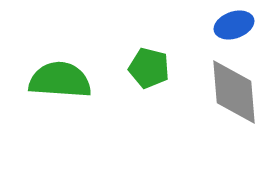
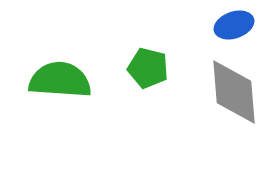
green pentagon: moved 1 px left
